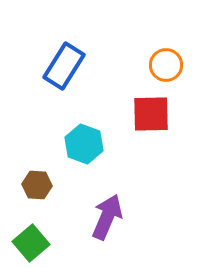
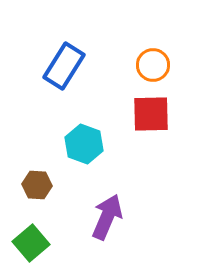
orange circle: moved 13 px left
